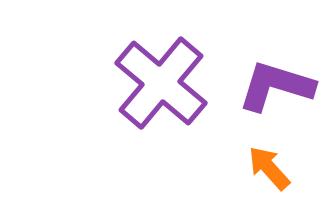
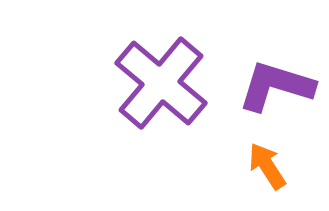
orange arrow: moved 2 px left, 2 px up; rotated 9 degrees clockwise
